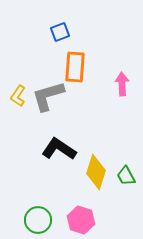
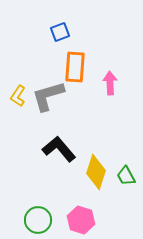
pink arrow: moved 12 px left, 1 px up
black L-shape: rotated 16 degrees clockwise
